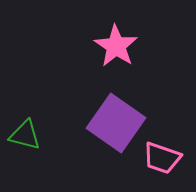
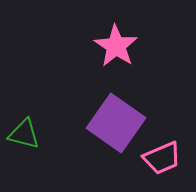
green triangle: moved 1 px left, 1 px up
pink trapezoid: rotated 42 degrees counterclockwise
